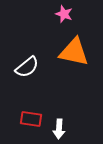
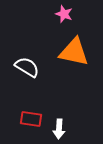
white semicircle: rotated 110 degrees counterclockwise
